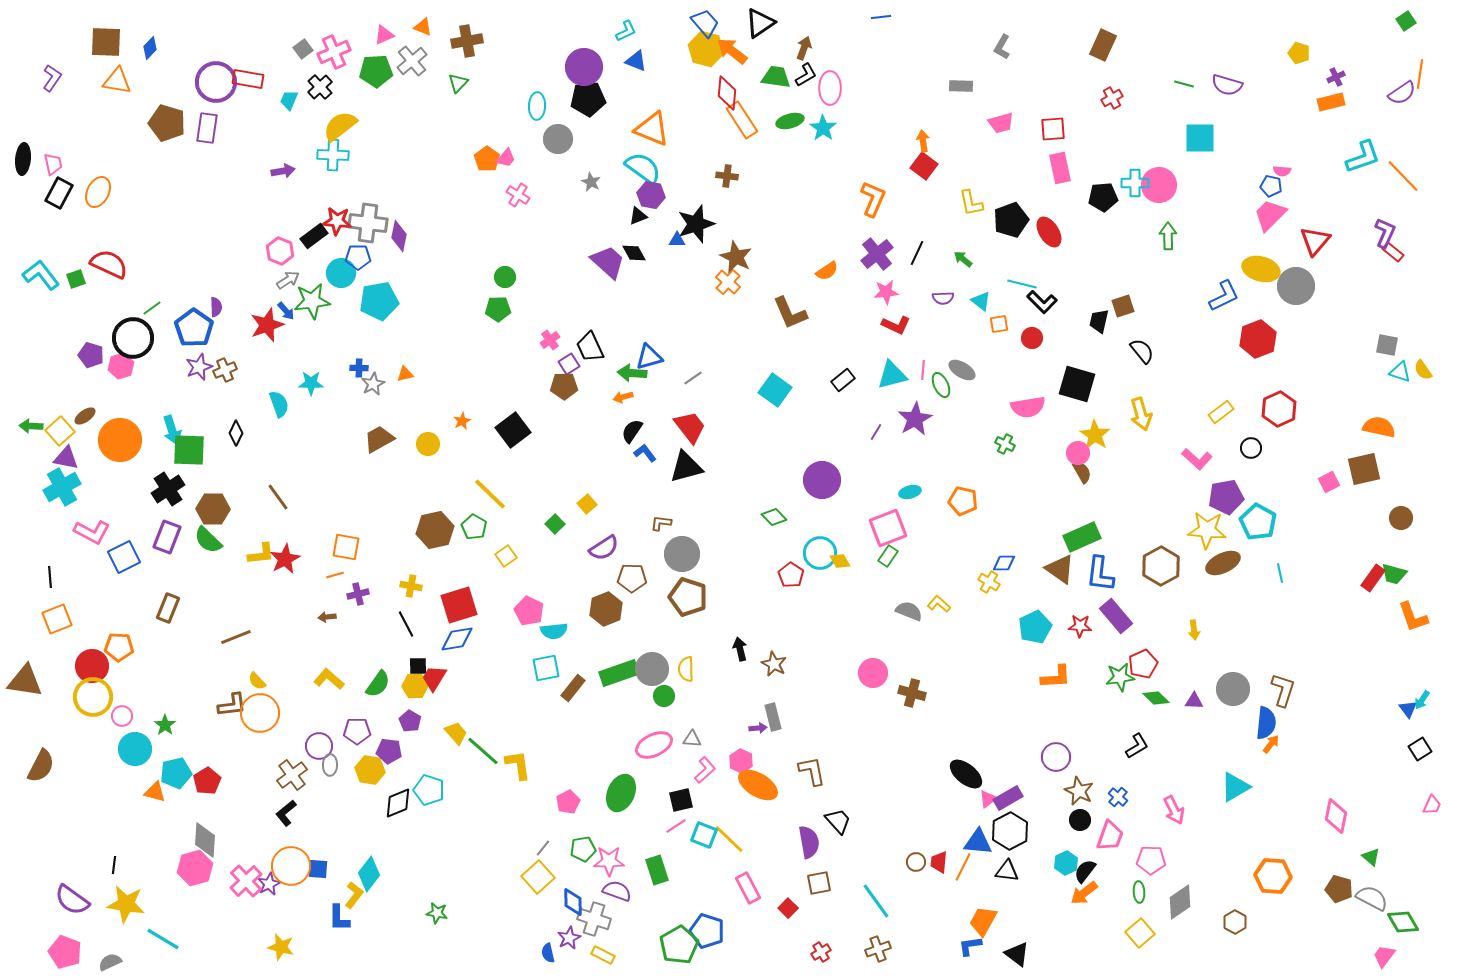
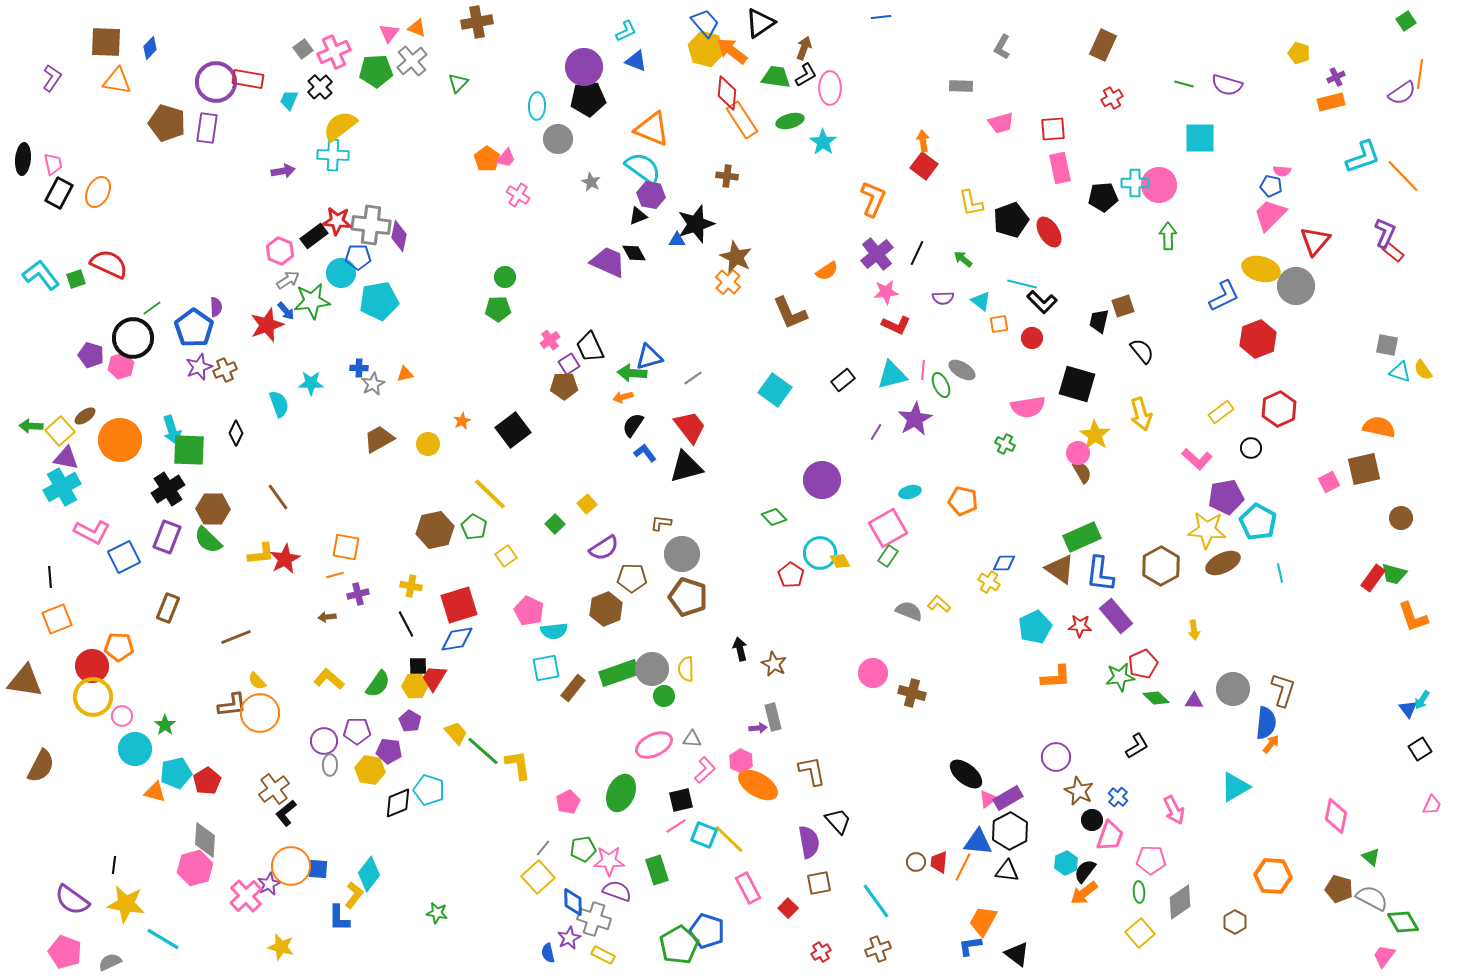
orange triangle at (423, 27): moved 6 px left, 1 px down
pink triangle at (384, 35): moved 5 px right, 2 px up; rotated 30 degrees counterclockwise
brown cross at (467, 41): moved 10 px right, 19 px up
cyan star at (823, 128): moved 14 px down
gray cross at (368, 223): moved 3 px right, 2 px down
purple trapezoid at (608, 262): rotated 18 degrees counterclockwise
black semicircle at (632, 431): moved 1 px right, 6 px up
pink square at (888, 528): rotated 9 degrees counterclockwise
purple circle at (319, 746): moved 5 px right, 5 px up
brown cross at (292, 775): moved 18 px left, 14 px down
black circle at (1080, 820): moved 12 px right
pink cross at (246, 881): moved 15 px down
